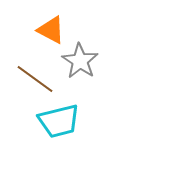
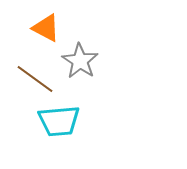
orange triangle: moved 5 px left, 2 px up
cyan trapezoid: rotated 9 degrees clockwise
